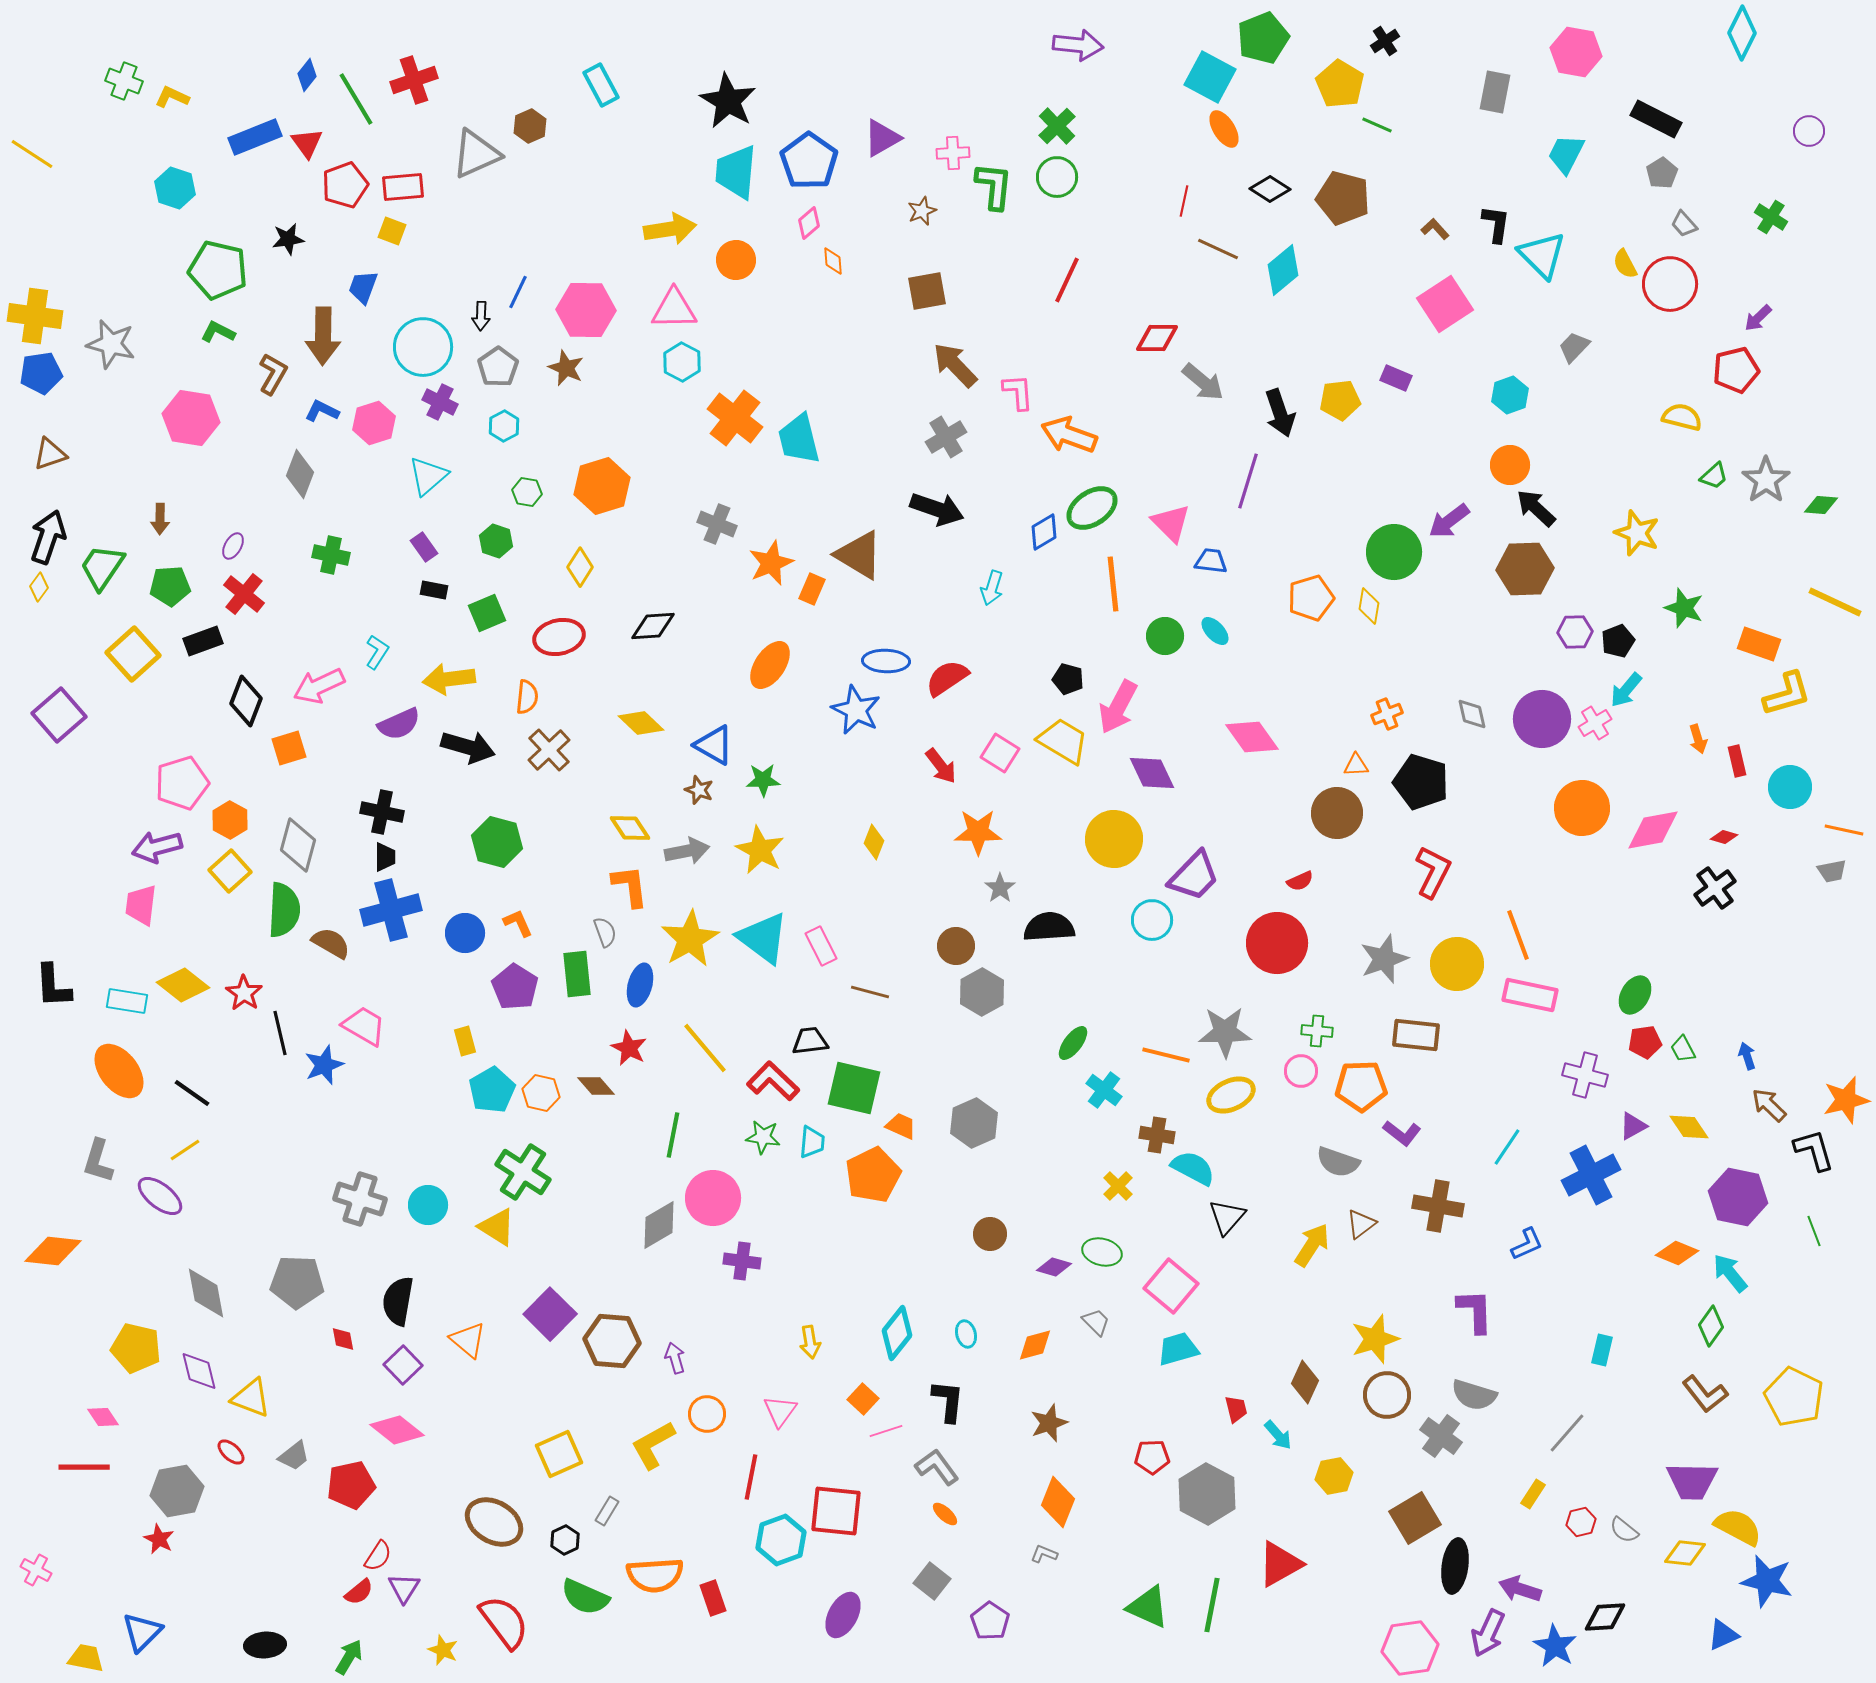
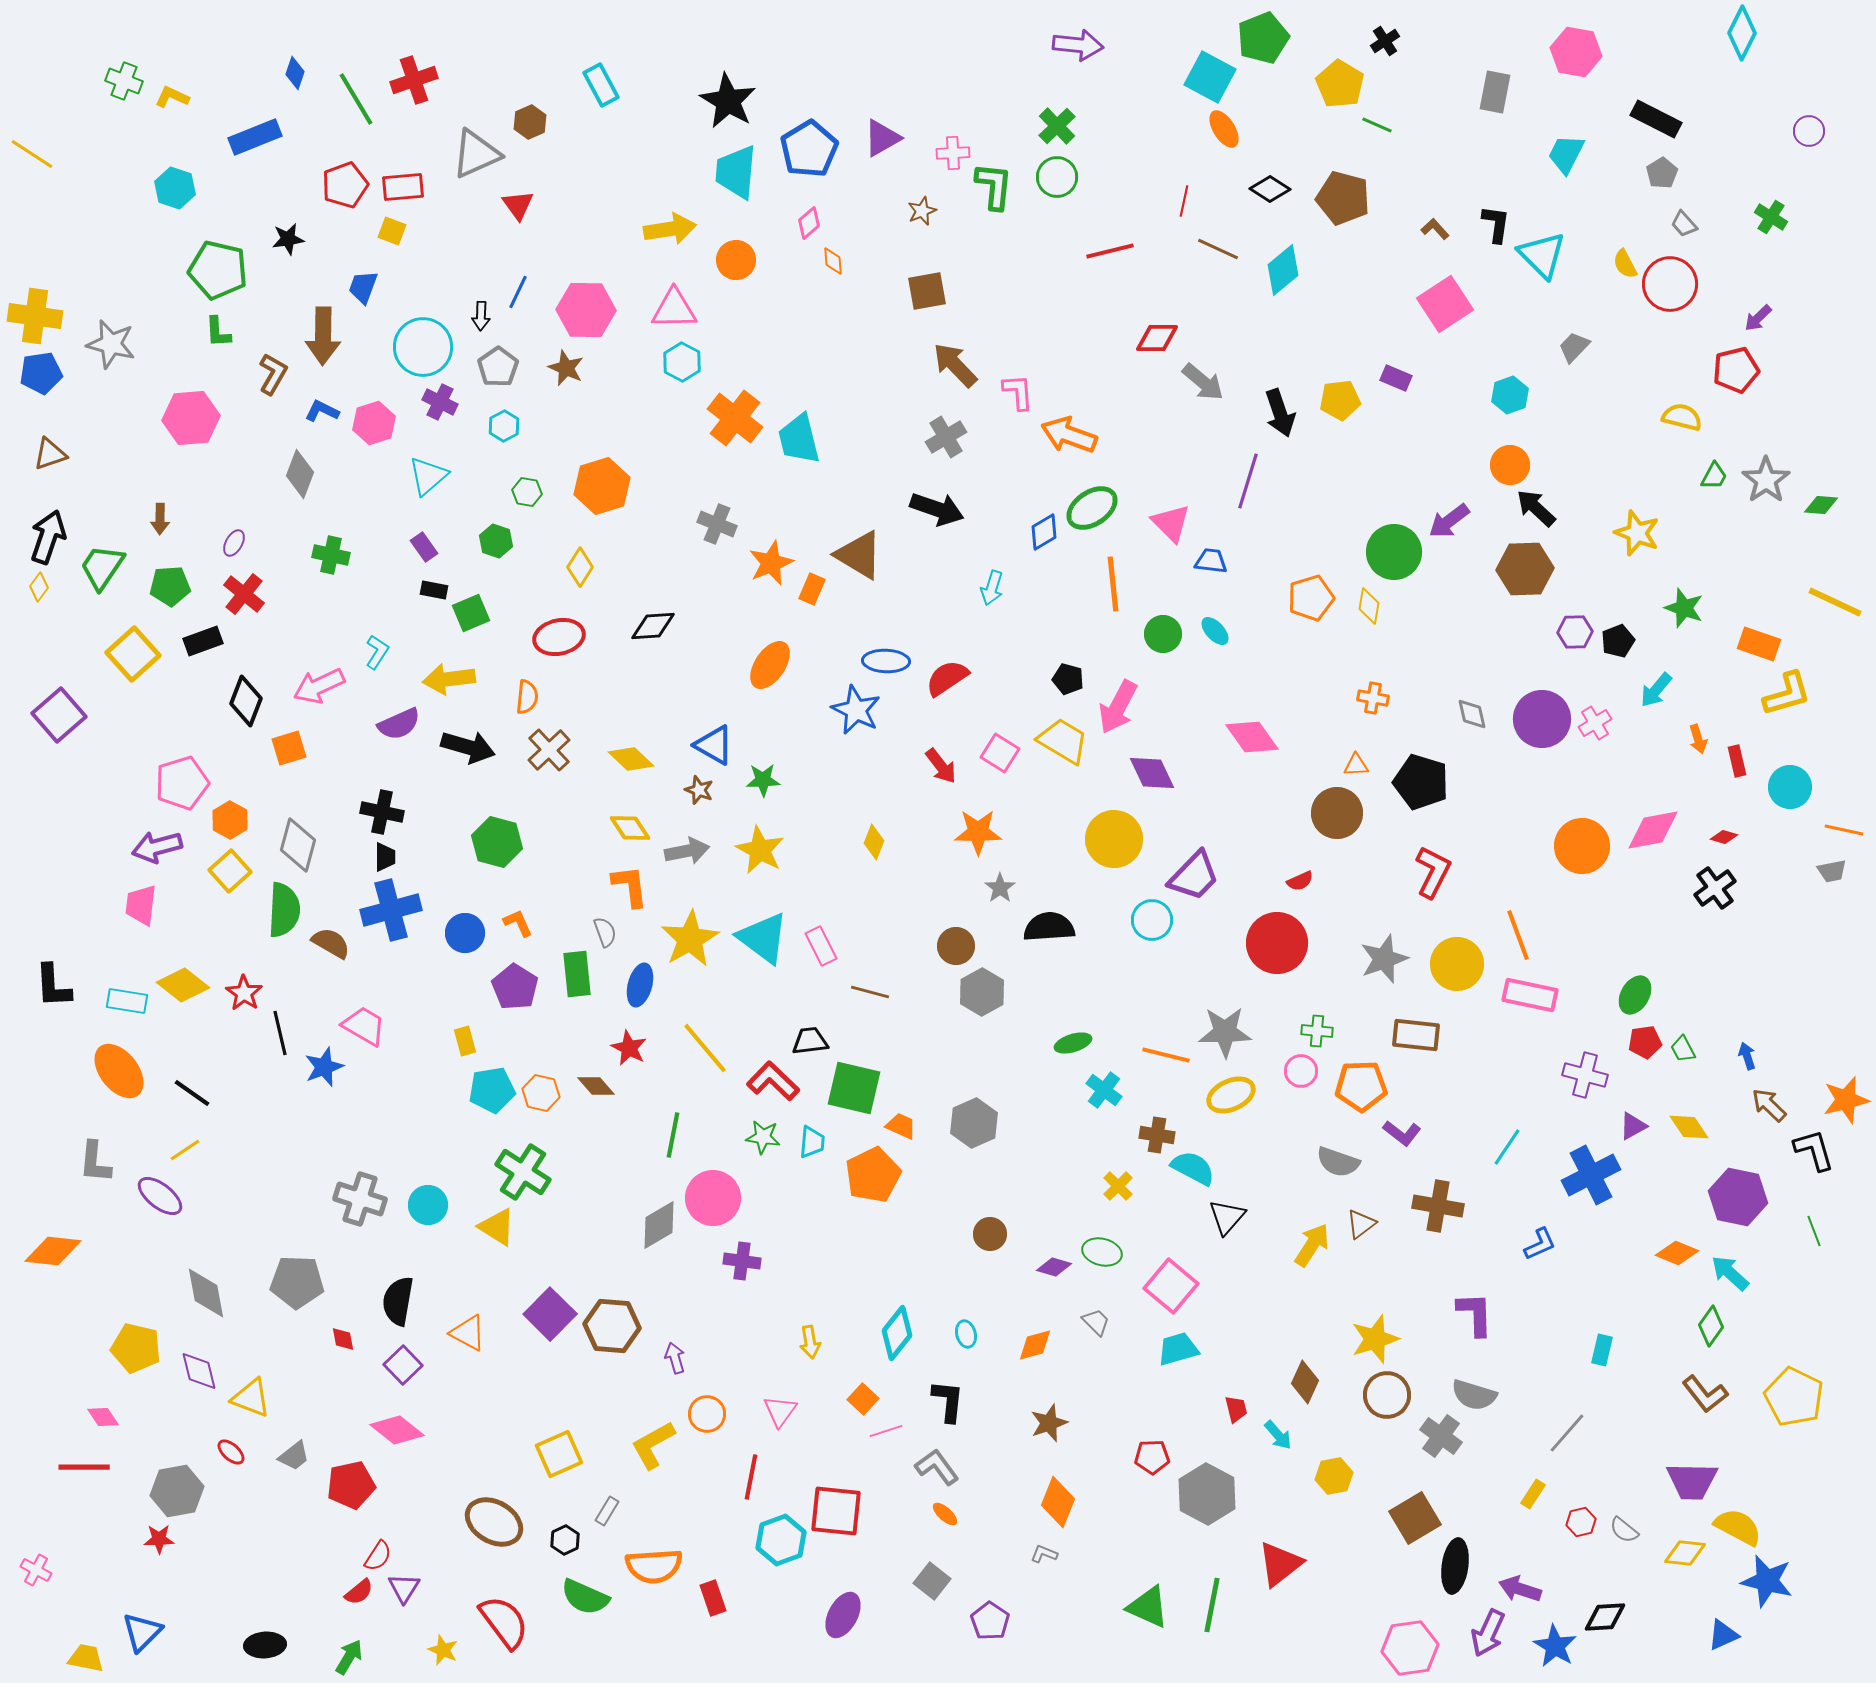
blue diamond at (307, 75): moved 12 px left, 2 px up; rotated 20 degrees counterclockwise
brown hexagon at (530, 126): moved 4 px up
red triangle at (307, 143): moved 211 px right, 62 px down
blue pentagon at (809, 161): moved 12 px up; rotated 6 degrees clockwise
red line at (1067, 280): moved 43 px right, 29 px up; rotated 51 degrees clockwise
green L-shape at (218, 332): rotated 120 degrees counterclockwise
pink hexagon at (191, 418): rotated 14 degrees counterclockwise
green trapezoid at (1714, 476): rotated 20 degrees counterclockwise
purple ellipse at (233, 546): moved 1 px right, 3 px up
green square at (487, 613): moved 16 px left
green circle at (1165, 636): moved 2 px left, 2 px up
cyan arrow at (1626, 690): moved 30 px right
orange cross at (1387, 714): moved 14 px left, 16 px up; rotated 32 degrees clockwise
yellow diamond at (641, 723): moved 10 px left, 36 px down
orange circle at (1582, 808): moved 38 px down
green ellipse at (1073, 1043): rotated 36 degrees clockwise
blue star at (324, 1065): moved 2 px down
cyan pentagon at (492, 1090): rotated 21 degrees clockwise
gray L-shape at (98, 1161): moved 3 px left, 1 px down; rotated 12 degrees counterclockwise
blue L-shape at (1527, 1244): moved 13 px right
cyan arrow at (1730, 1273): rotated 9 degrees counterclockwise
purple L-shape at (1475, 1311): moved 3 px down
orange triangle at (468, 1340): moved 7 px up; rotated 12 degrees counterclockwise
brown hexagon at (612, 1341): moved 15 px up
red star at (159, 1539): rotated 28 degrees counterclockwise
red triangle at (1280, 1564): rotated 9 degrees counterclockwise
orange semicircle at (655, 1575): moved 1 px left, 9 px up
